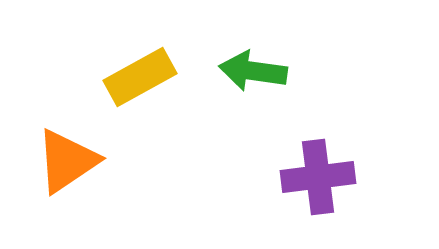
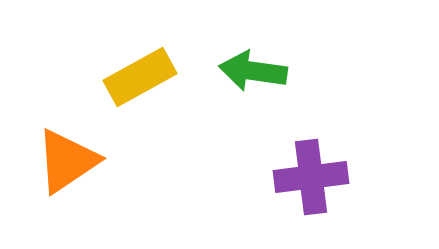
purple cross: moved 7 px left
